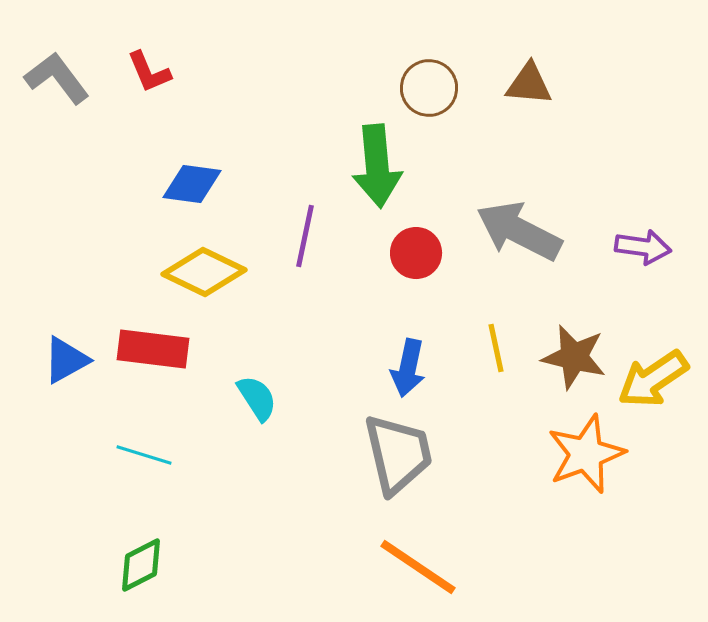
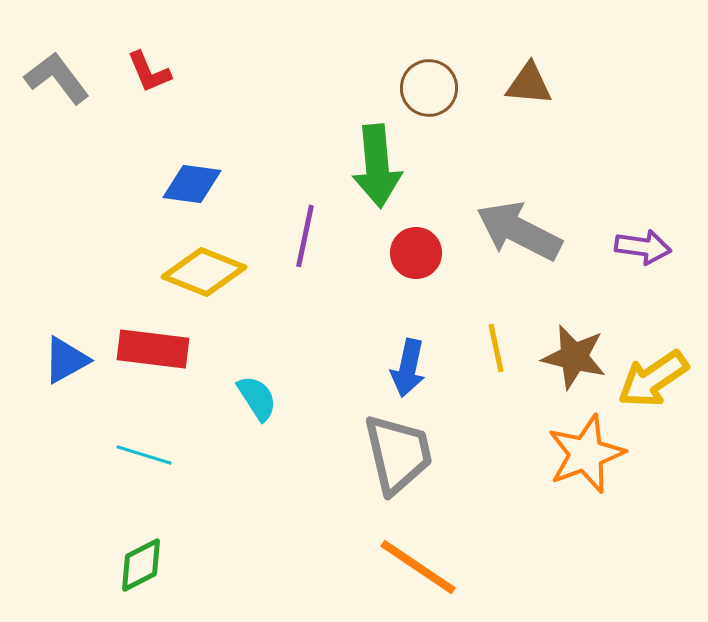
yellow diamond: rotated 4 degrees counterclockwise
